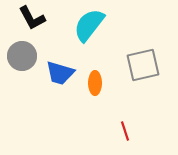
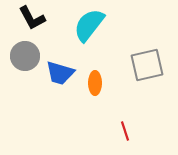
gray circle: moved 3 px right
gray square: moved 4 px right
